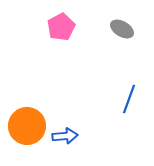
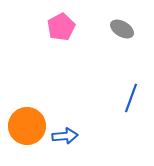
blue line: moved 2 px right, 1 px up
